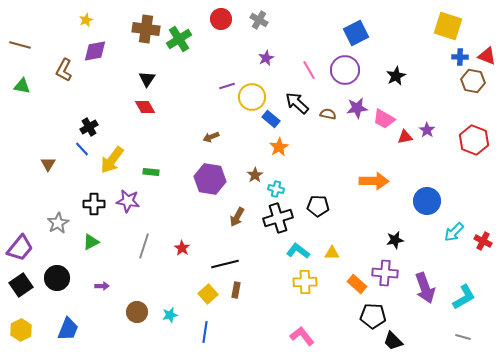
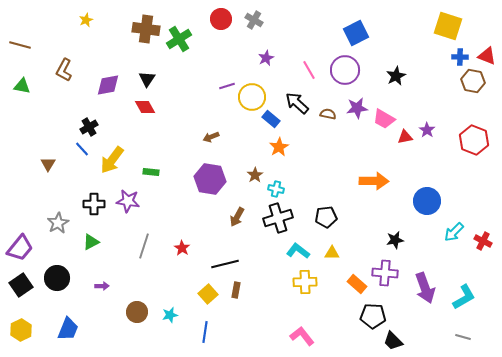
gray cross at (259, 20): moved 5 px left
purple diamond at (95, 51): moved 13 px right, 34 px down
black pentagon at (318, 206): moved 8 px right, 11 px down; rotated 10 degrees counterclockwise
